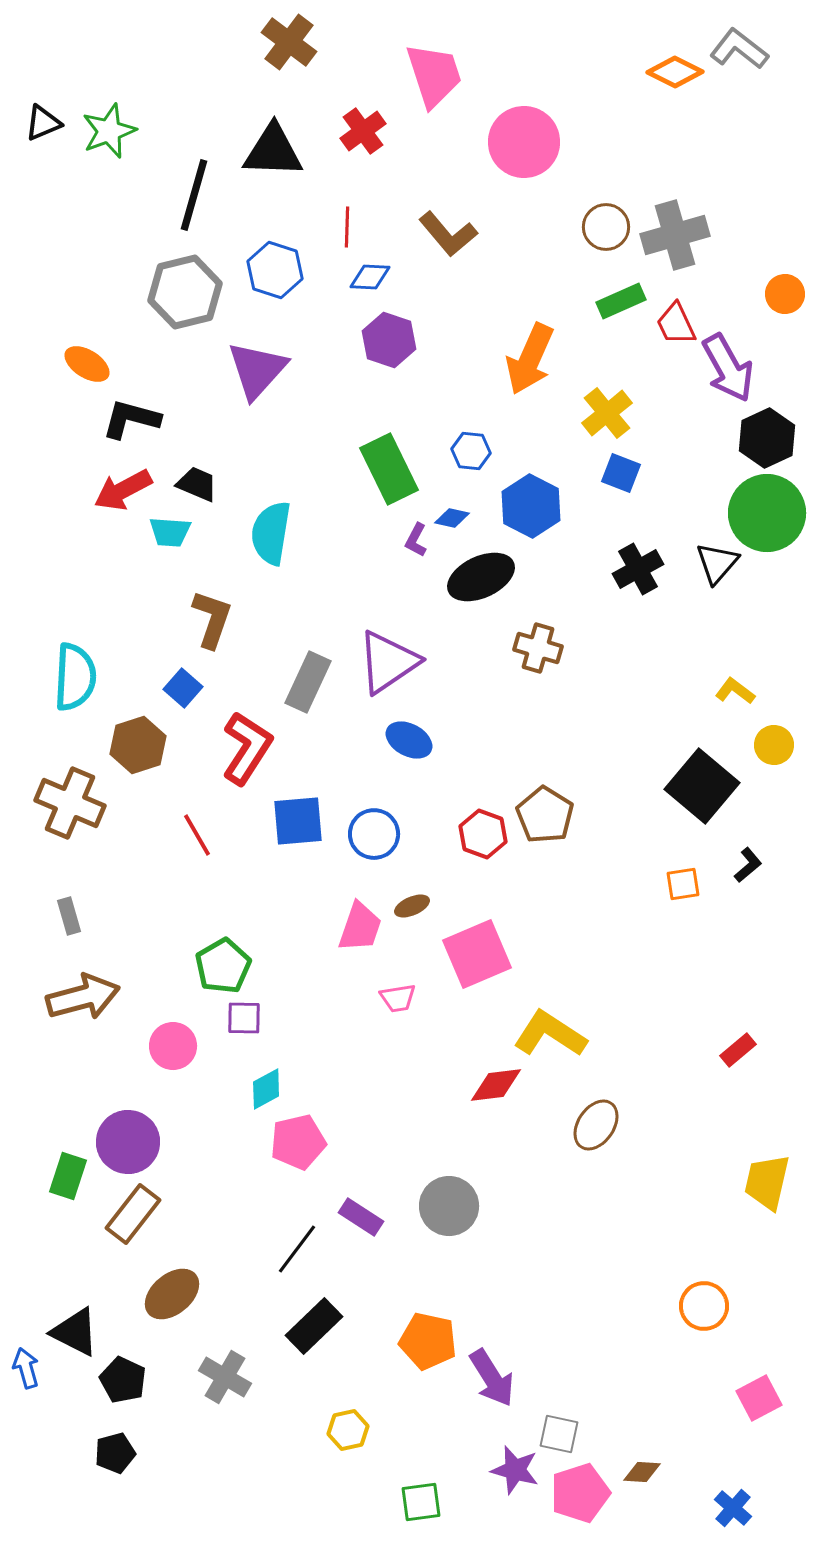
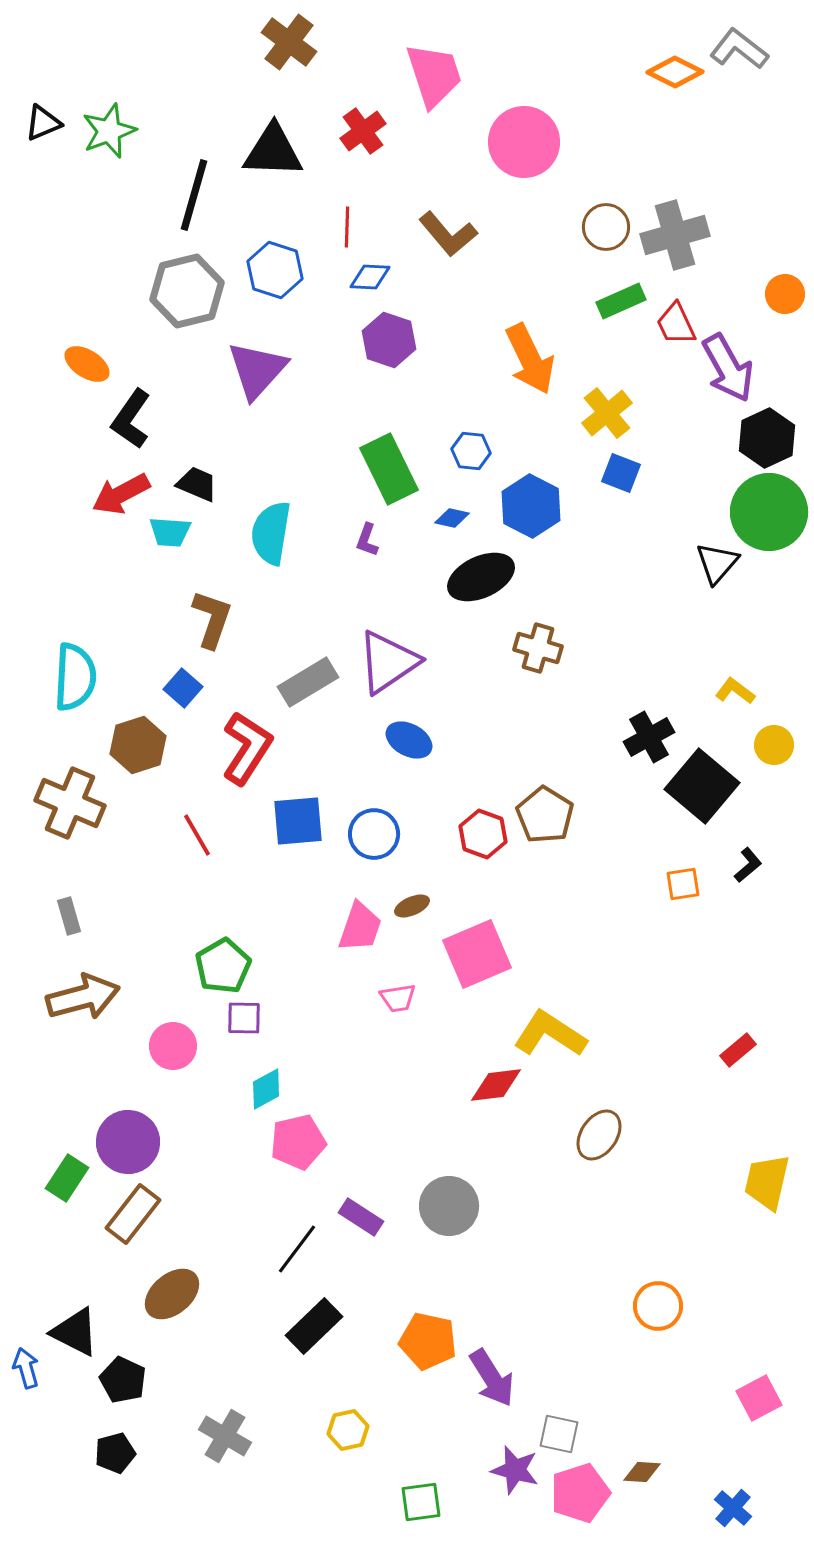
gray hexagon at (185, 292): moved 2 px right, 1 px up
orange arrow at (530, 359): rotated 50 degrees counterclockwise
black L-shape at (131, 419): rotated 70 degrees counterclockwise
red arrow at (123, 490): moved 2 px left, 4 px down
green circle at (767, 513): moved 2 px right, 1 px up
purple L-shape at (416, 540): moved 49 px left; rotated 8 degrees counterclockwise
black cross at (638, 569): moved 11 px right, 168 px down
gray rectangle at (308, 682): rotated 34 degrees clockwise
brown ellipse at (596, 1125): moved 3 px right, 10 px down
green rectangle at (68, 1176): moved 1 px left, 2 px down; rotated 15 degrees clockwise
orange circle at (704, 1306): moved 46 px left
gray cross at (225, 1377): moved 59 px down
